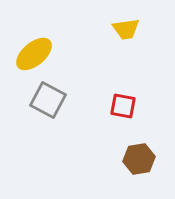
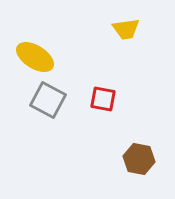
yellow ellipse: moved 1 px right, 3 px down; rotated 72 degrees clockwise
red square: moved 20 px left, 7 px up
brown hexagon: rotated 20 degrees clockwise
